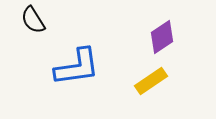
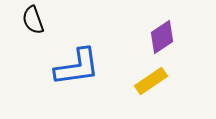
black semicircle: rotated 12 degrees clockwise
